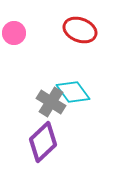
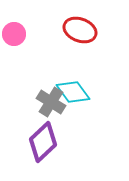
pink circle: moved 1 px down
